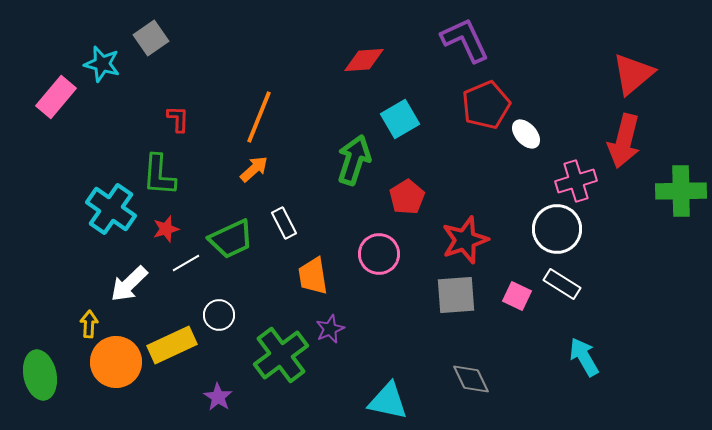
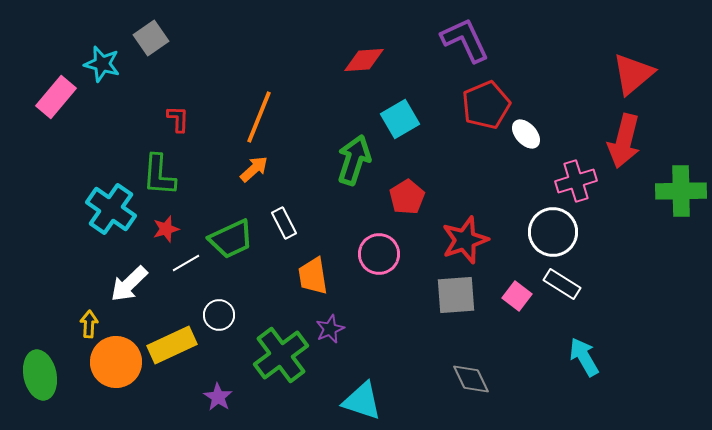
white circle at (557, 229): moved 4 px left, 3 px down
pink square at (517, 296): rotated 12 degrees clockwise
cyan triangle at (388, 401): moved 26 px left; rotated 6 degrees clockwise
